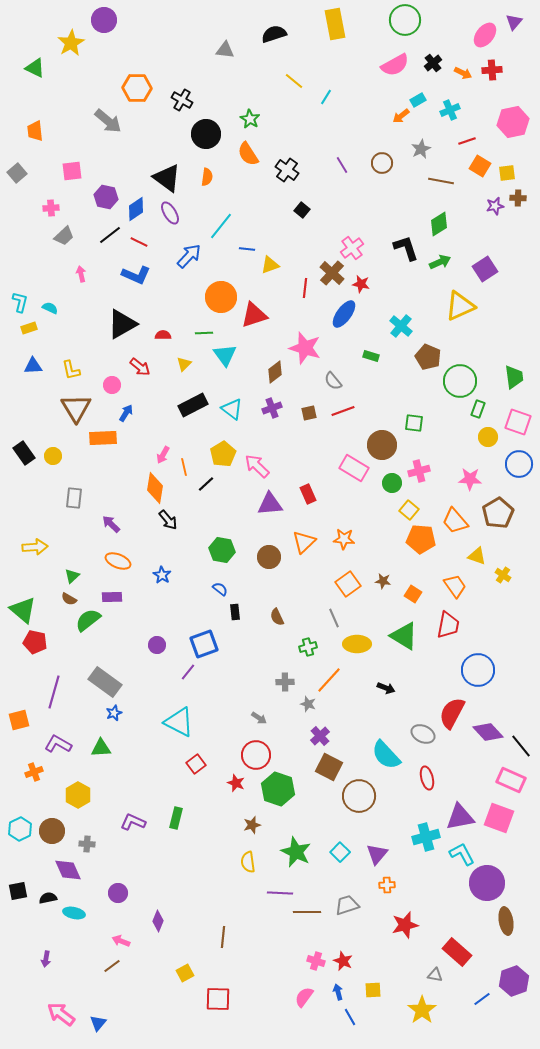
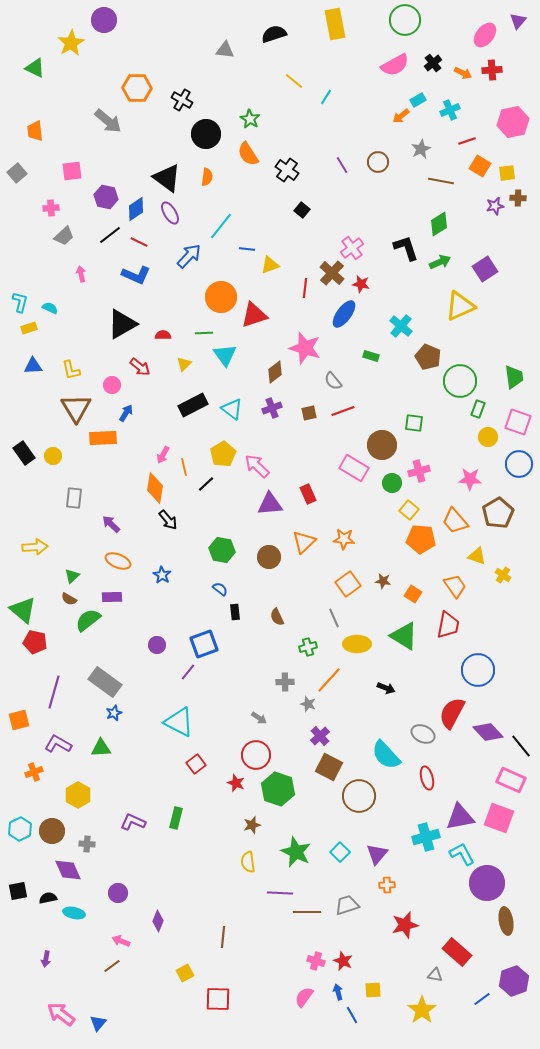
purple triangle at (514, 22): moved 4 px right, 1 px up
brown circle at (382, 163): moved 4 px left, 1 px up
blue line at (350, 1017): moved 2 px right, 2 px up
